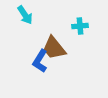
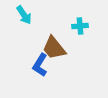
cyan arrow: moved 1 px left
blue L-shape: moved 4 px down
